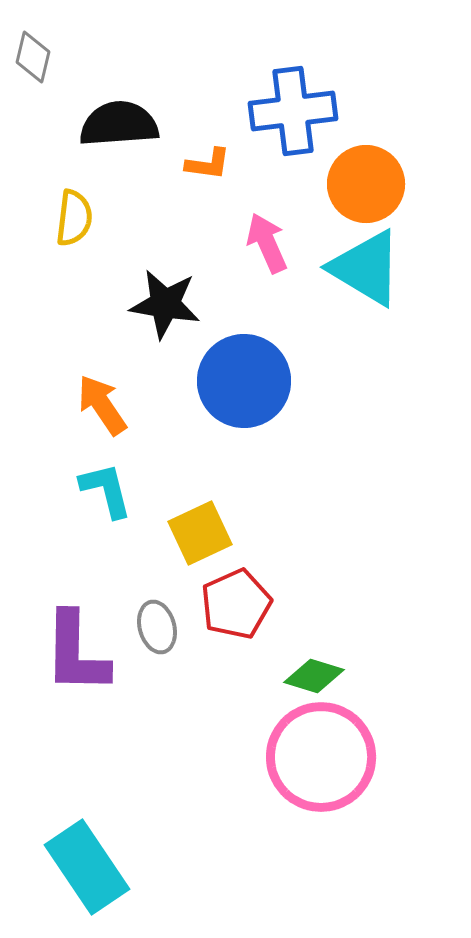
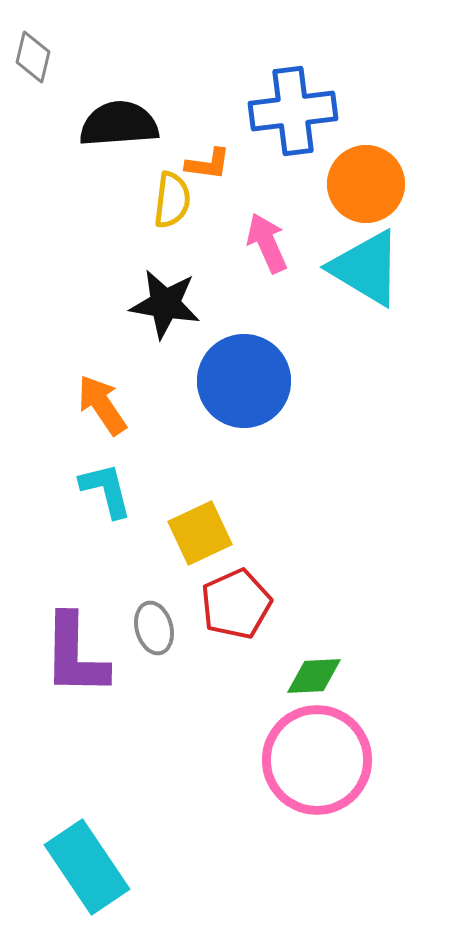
yellow semicircle: moved 98 px right, 18 px up
gray ellipse: moved 3 px left, 1 px down
purple L-shape: moved 1 px left, 2 px down
green diamond: rotated 20 degrees counterclockwise
pink circle: moved 4 px left, 3 px down
